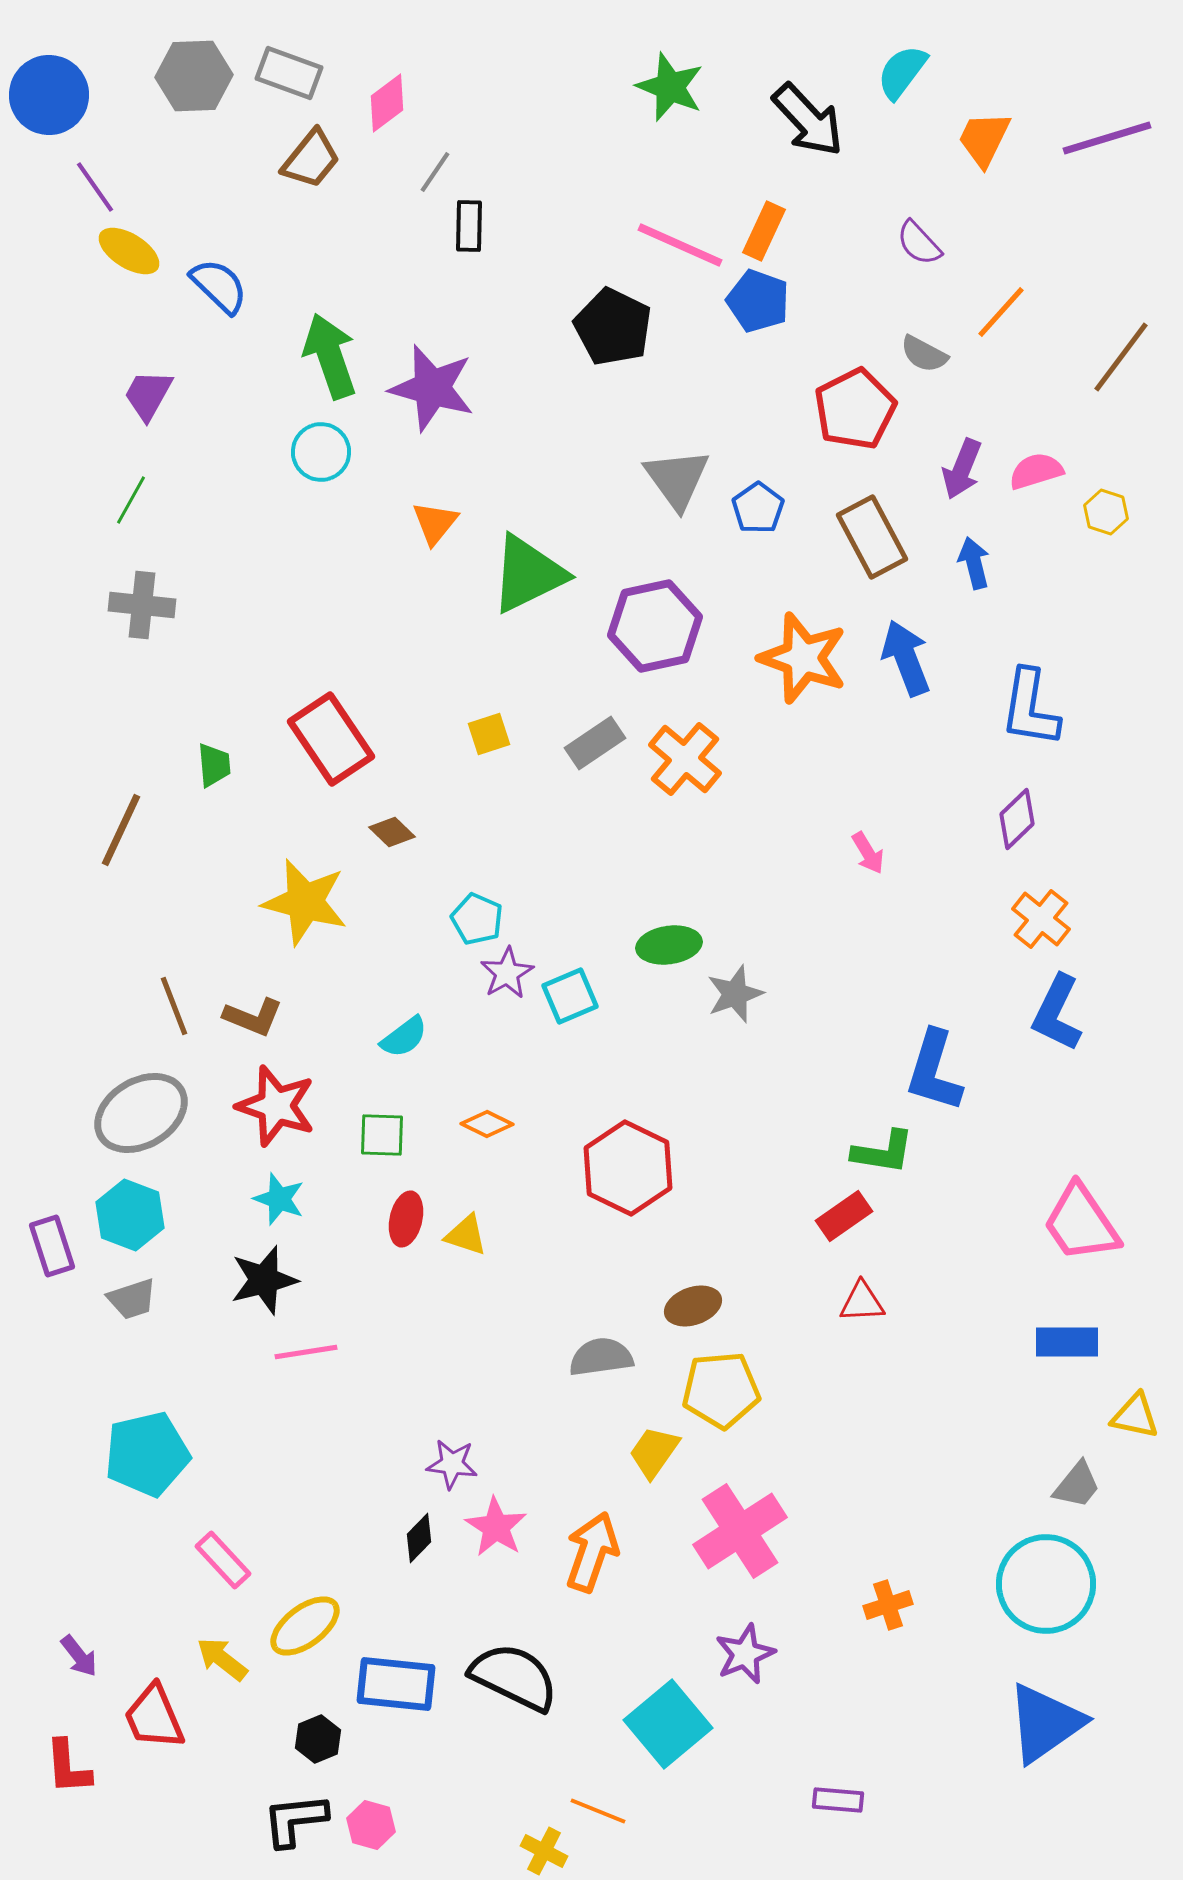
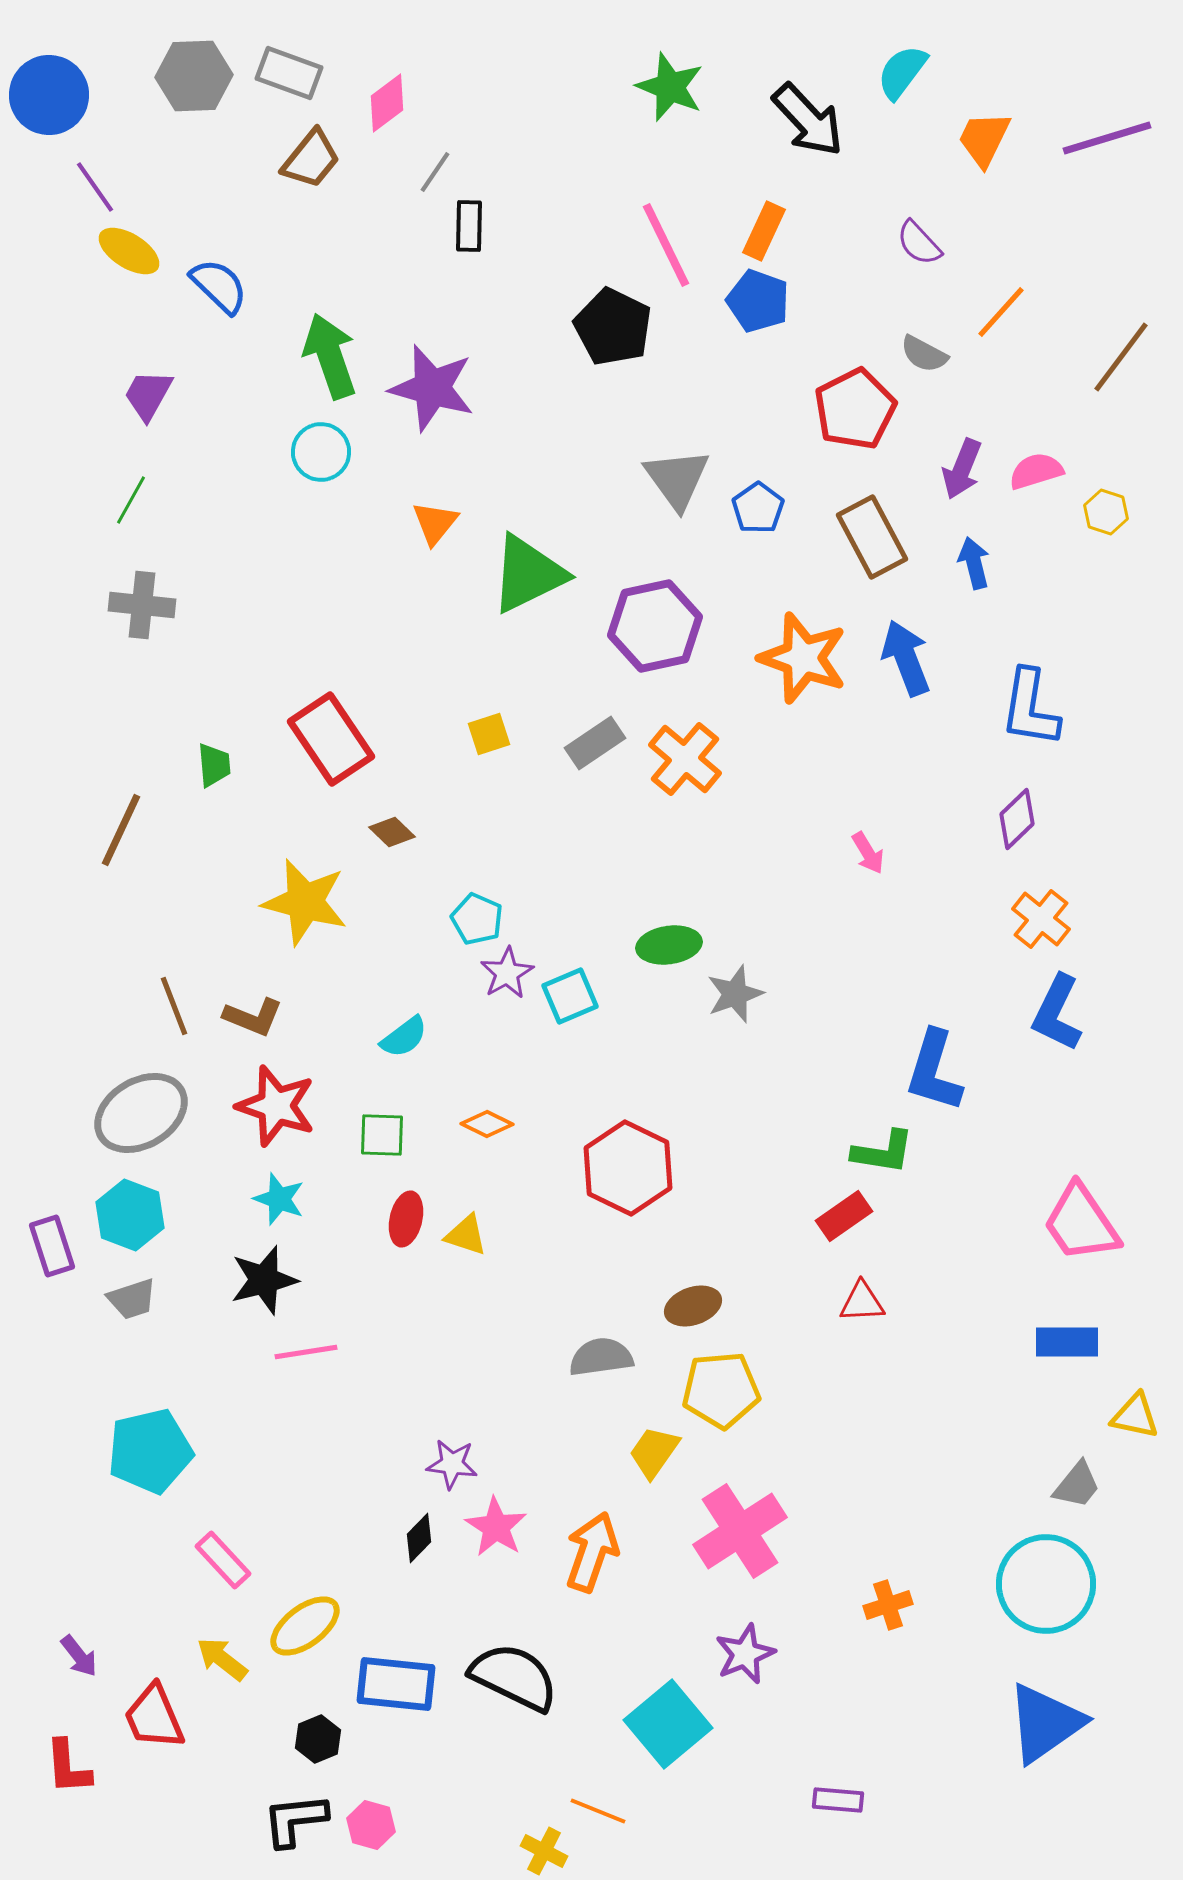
pink line at (680, 245): moved 14 px left; rotated 40 degrees clockwise
cyan pentagon at (147, 1454): moved 3 px right, 3 px up
